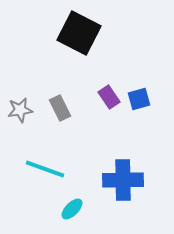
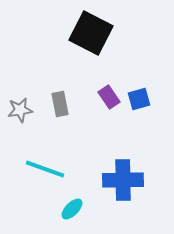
black square: moved 12 px right
gray rectangle: moved 4 px up; rotated 15 degrees clockwise
